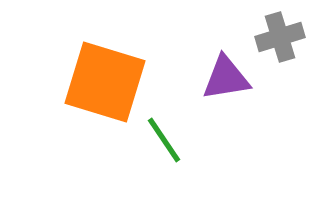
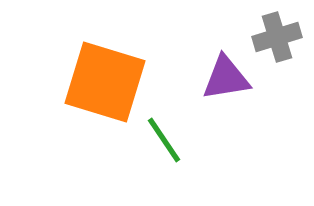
gray cross: moved 3 px left
